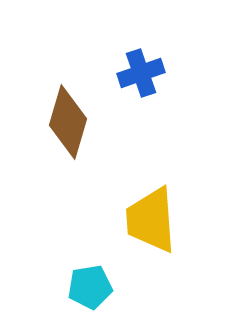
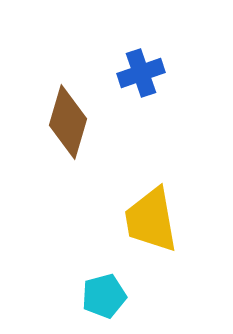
yellow trapezoid: rotated 6 degrees counterclockwise
cyan pentagon: moved 14 px right, 9 px down; rotated 6 degrees counterclockwise
